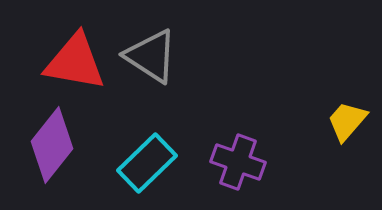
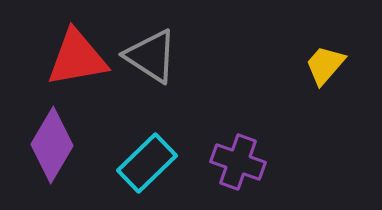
red triangle: moved 2 px right, 4 px up; rotated 20 degrees counterclockwise
yellow trapezoid: moved 22 px left, 56 px up
purple diamond: rotated 8 degrees counterclockwise
